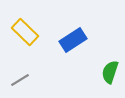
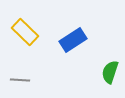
gray line: rotated 36 degrees clockwise
